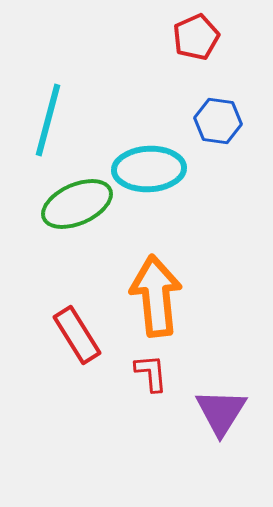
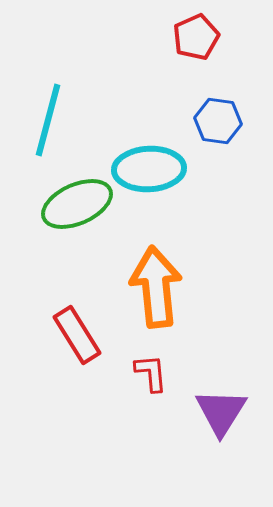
orange arrow: moved 9 px up
